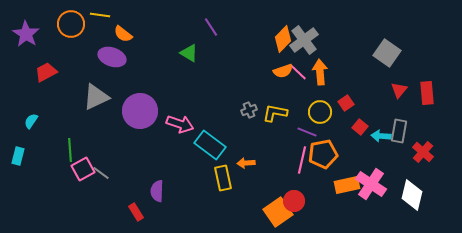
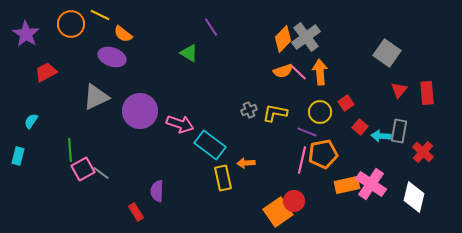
yellow line at (100, 15): rotated 18 degrees clockwise
gray cross at (304, 40): moved 2 px right, 3 px up
white diamond at (412, 195): moved 2 px right, 2 px down
